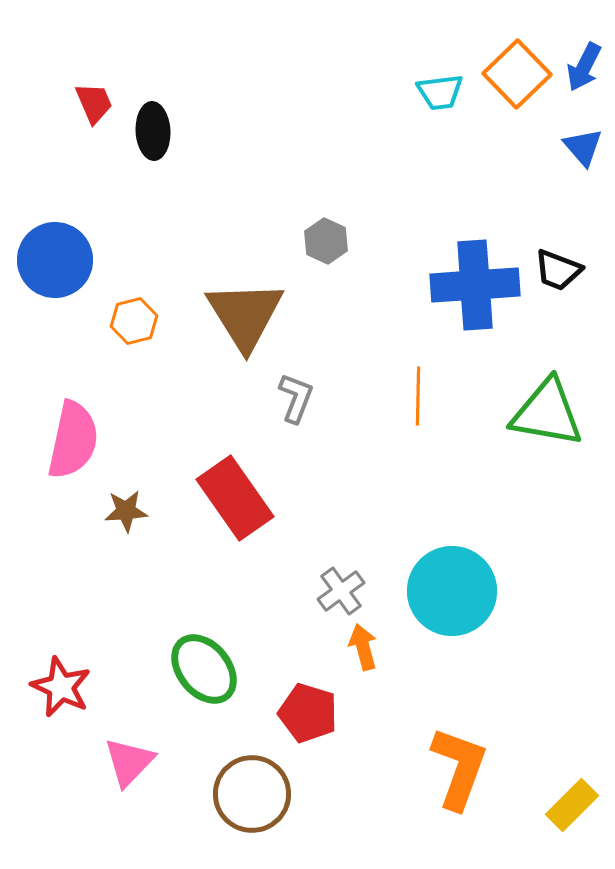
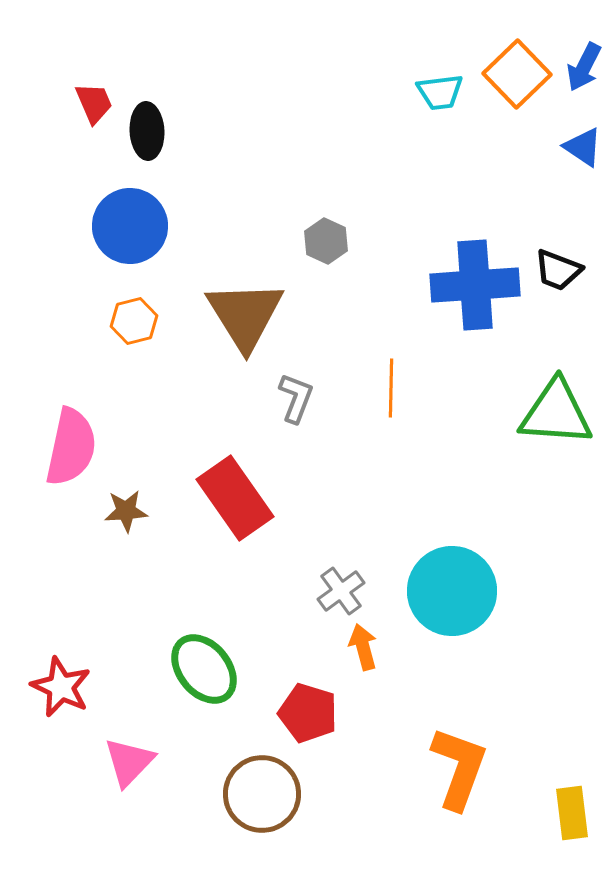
black ellipse: moved 6 px left
blue triangle: rotated 15 degrees counterclockwise
blue circle: moved 75 px right, 34 px up
orange line: moved 27 px left, 8 px up
green triangle: moved 9 px right; rotated 6 degrees counterclockwise
pink semicircle: moved 2 px left, 7 px down
brown circle: moved 10 px right
yellow rectangle: moved 8 px down; rotated 52 degrees counterclockwise
